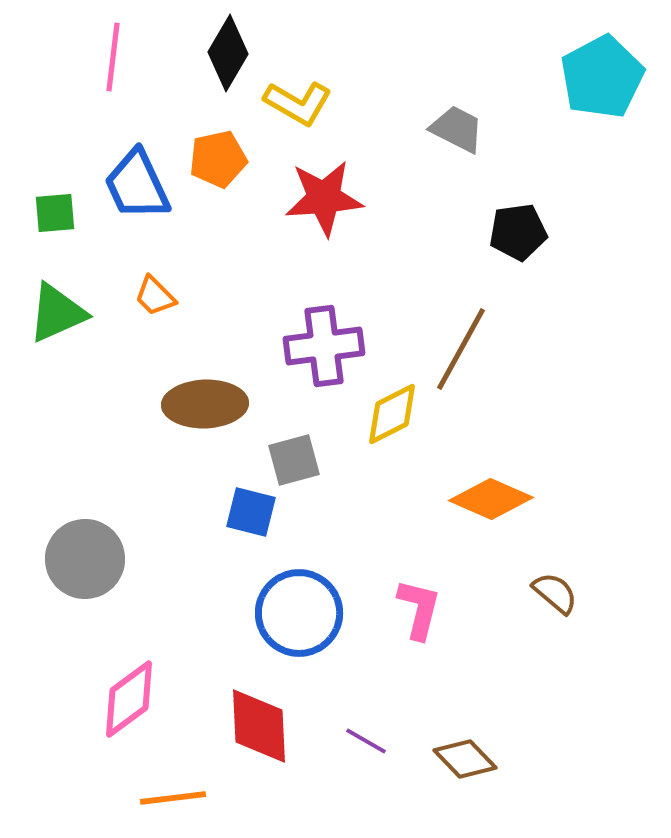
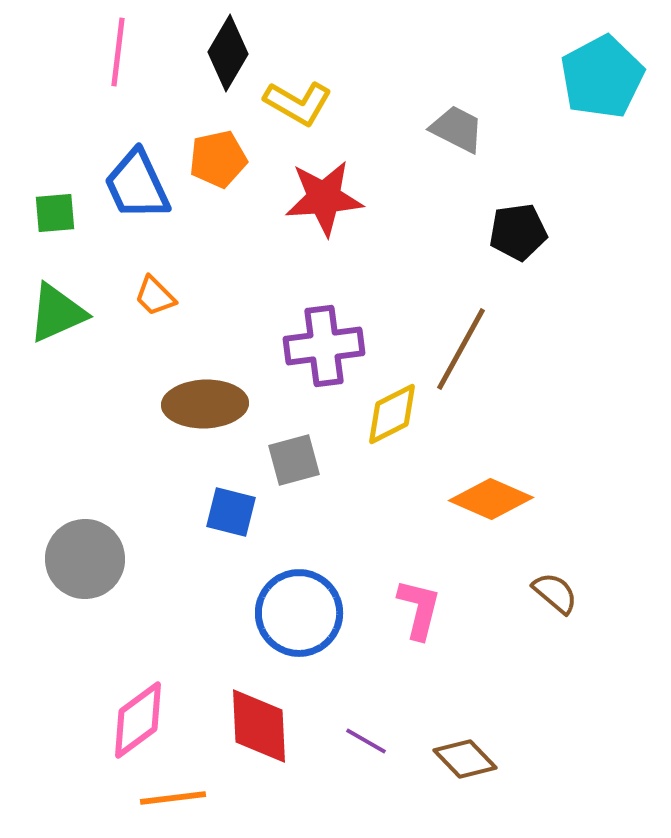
pink line: moved 5 px right, 5 px up
blue square: moved 20 px left
pink diamond: moved 9 px right, 21 px down
